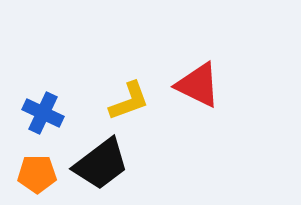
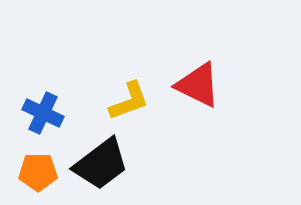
orange pentagon: moved 1 px right, 2 px up
